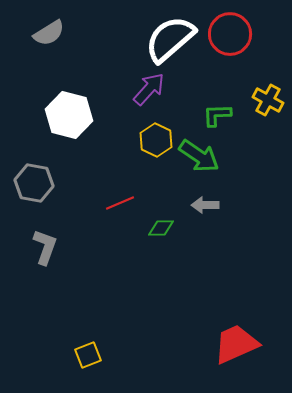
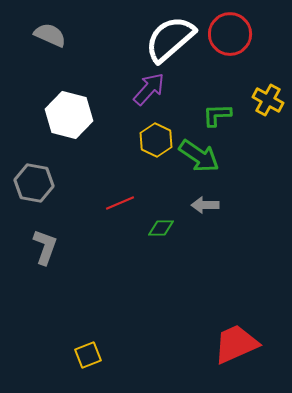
gray semicircle: moved 1 px right, 2 px down; rotated 124 degrees counterclockwise
